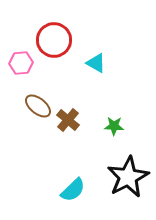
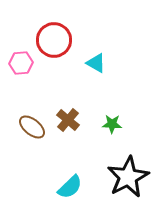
brown ellipse: moved 6 px left, 21 px down
green star: moved 2 px left, 2 px up
cyan semicircle: moved 3 px left, 3 px up
